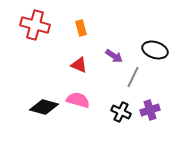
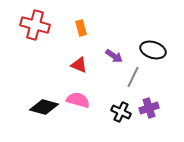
black ellipse: moved 2 px left
purple cross: moved 1 px left, 2 px up
